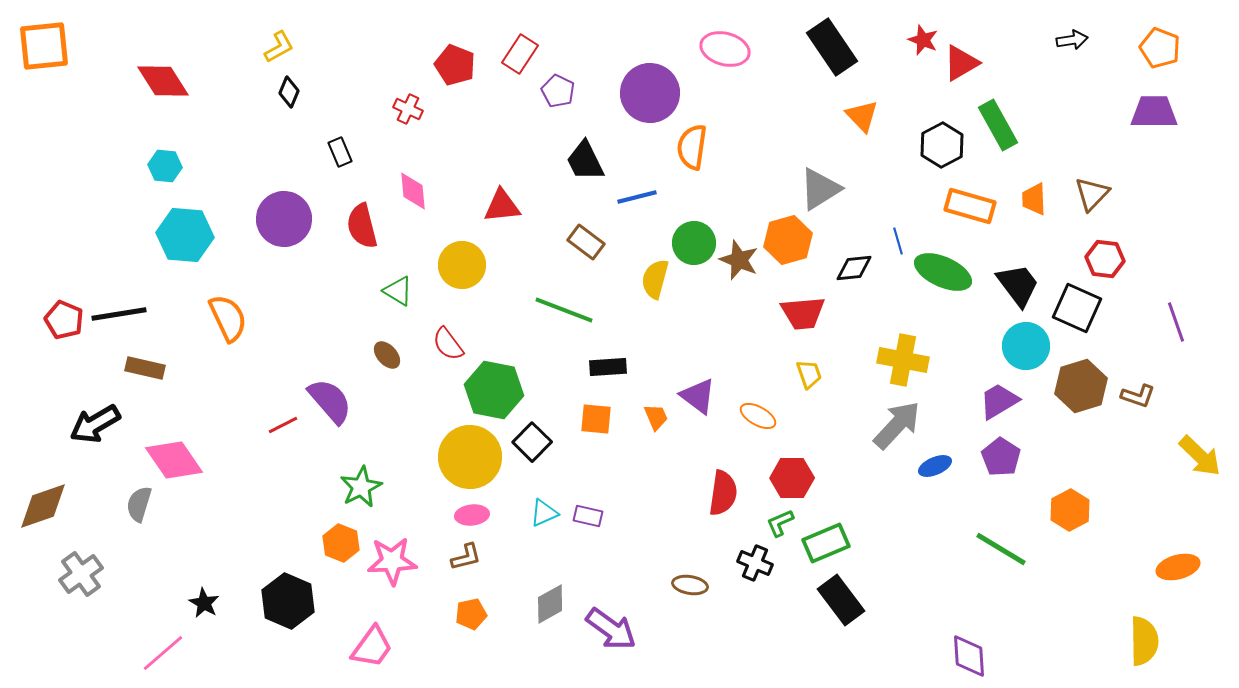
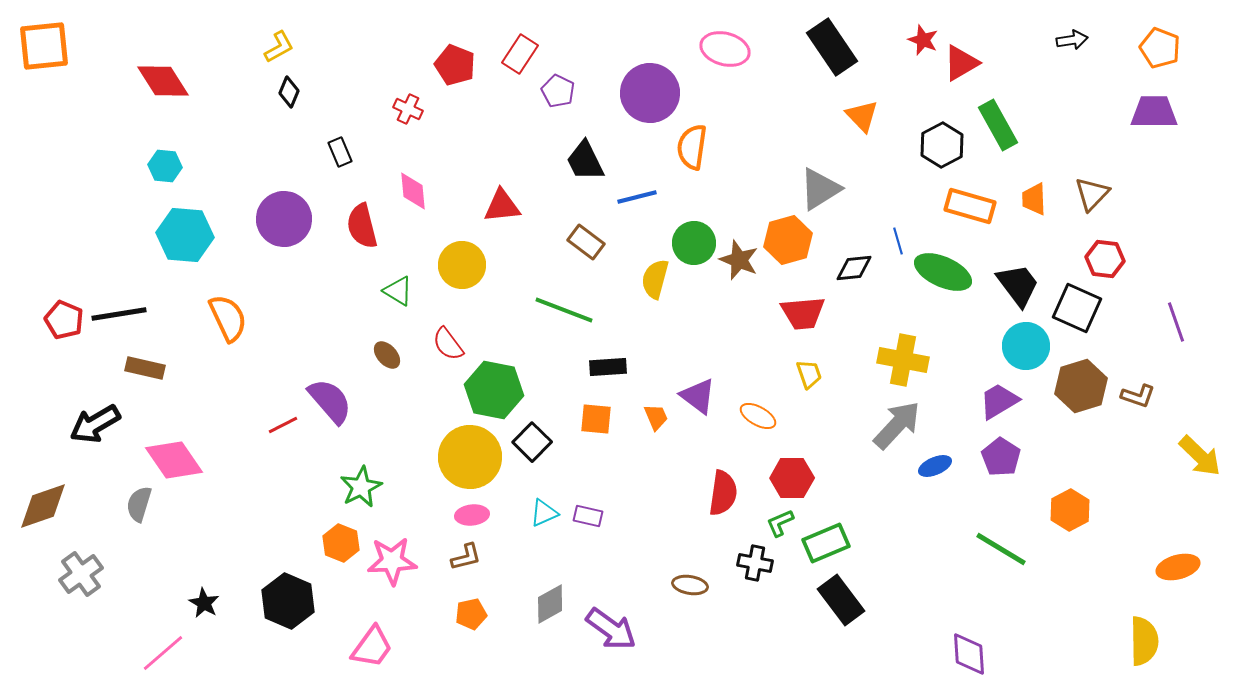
black cross at (755, 563): rotated 12 degrees counterclockwise
purple diamond at (969, 656): moved 2 px up
